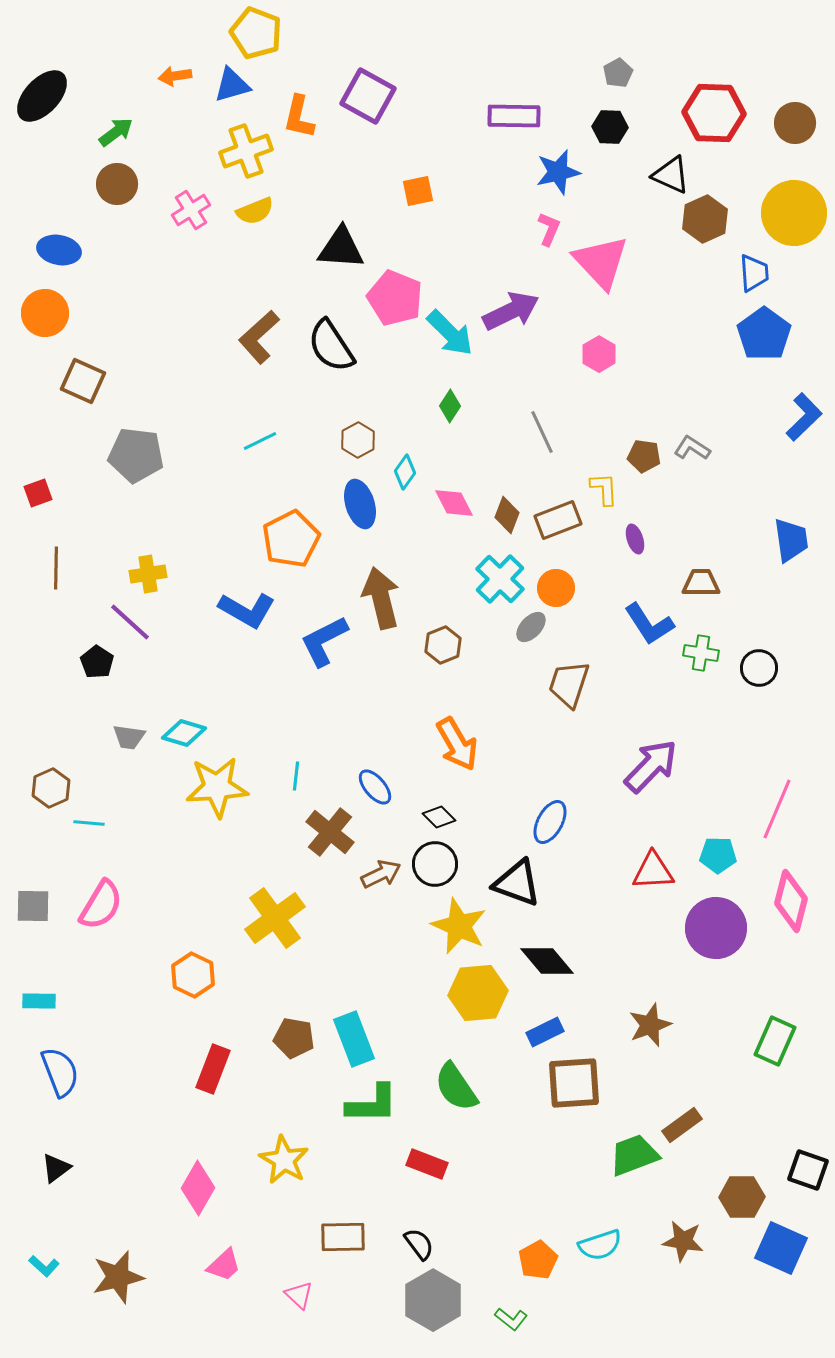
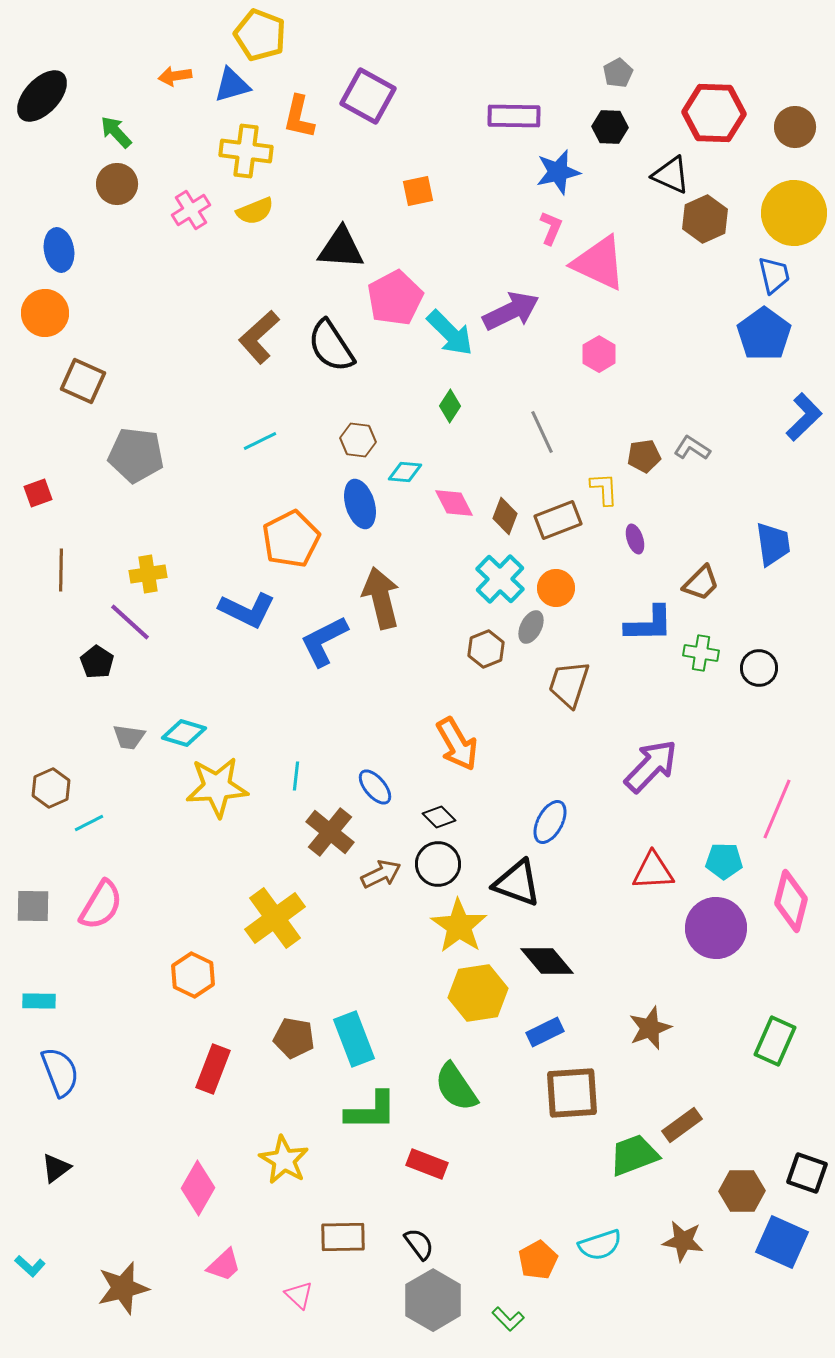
yellow pentagon at (256, 33): moved 4 px right, 2 px down
brown circle at (795, 123): moved 4 px down
green arrow at (116, 132): rotated 96 degrees counterclockwise
yellow cross at (246, 151): rotated 27 degrees clockwise
pink L-shape at (549, 229): moved 2 px right, 1 px up
blue ellipse at (59, 250): rotated 69 degrees clockwise
pink triangle at (601, 262): moved 2 px left, 1 px down; rotated 22 degrees counterclockwise
blue trapezoid at (754, 273): moved 20 px right, 2 px down; rotated 9 degrees counterclockwise
pink pentagon at (395, 298): rotated 22 degrees clockwise
brown hexagon at (358, 440): rotated 24 degrees counterclockwise
brown pentagon at (644, 456): rotated 16 degrees counterclockwise
cyan diamond at (405, 472): rotated 60 degrees clockwise
brown diamond at (507, 515): moved 2 px left, 1 px down
blue trapezoid at (791, 540): moved 18 px left, 4 px down
brown line at (56, 568): moved 5 px right, 2 px down
brown trapezoid at (701, 583): rotated 135 degrees clockwise
blue L-shape at (247, 610): rotated 4 degrees counterclockwise
blue L-shape at (649, 624): rotated 58 degrees counterclockwise
gray ellipse at (531, 627): rotated 16 degrees counterclockwise
brown hexagon at (443, 645): moved 43 px right, 4 px down
cyan line at (89, 823): rotated 32 degrees counterclockwise
cyan pentagon at (718, 855): moved 6 px right, 6 px down
black circle at (435, 864): moved 3 px right
yellow star at (459, 926): rotated 10 degrees clockwise
yellow hexagon at (478, 993): rotated 4 degrees counterclockwise
brown star at (650, 1025): moved 3 px down
brown square at (574, 1083): moved 2 px left, 10 px down
green L-shape at (372, 1104): moved 1 px left, 7 px down
black square at (808, 1170): moved 1 px left, 3 px down
brown hexagon at (742, 1197): moved 6 px up
blue square at (781, 1248): moved 1 px right, 6 px up
cyan L-shape at (44, 1266): moved 14 px left
brown star at (118, 1277): moved 5 px right, 11 px down
green L-shape at (511, 1319): moved 3 px left; rotated 8 degrees clockwise
